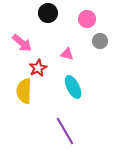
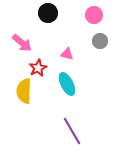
pink circle: moved 7 px right, 4 px up
cyan ellipse: moved 6 px left, 3 px up
purple line: moved 7 px right
